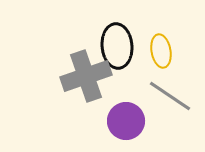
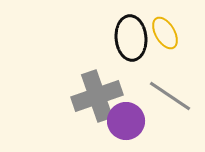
black ellipse: moved 14 px right, 8 px up
yellow ellipse: moved 4 px right, 18 px up; rotated 20 degrees counterclockwise
gray cross: moved 11 px right, 20 px down
